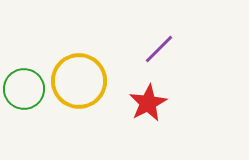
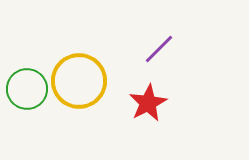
green circle: moved 3 px right
